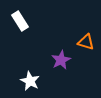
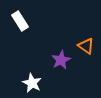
orange triangle: moved 4 px down; rotated 18 degrees clockwise
white star: moved 2 px right, 2 px down
